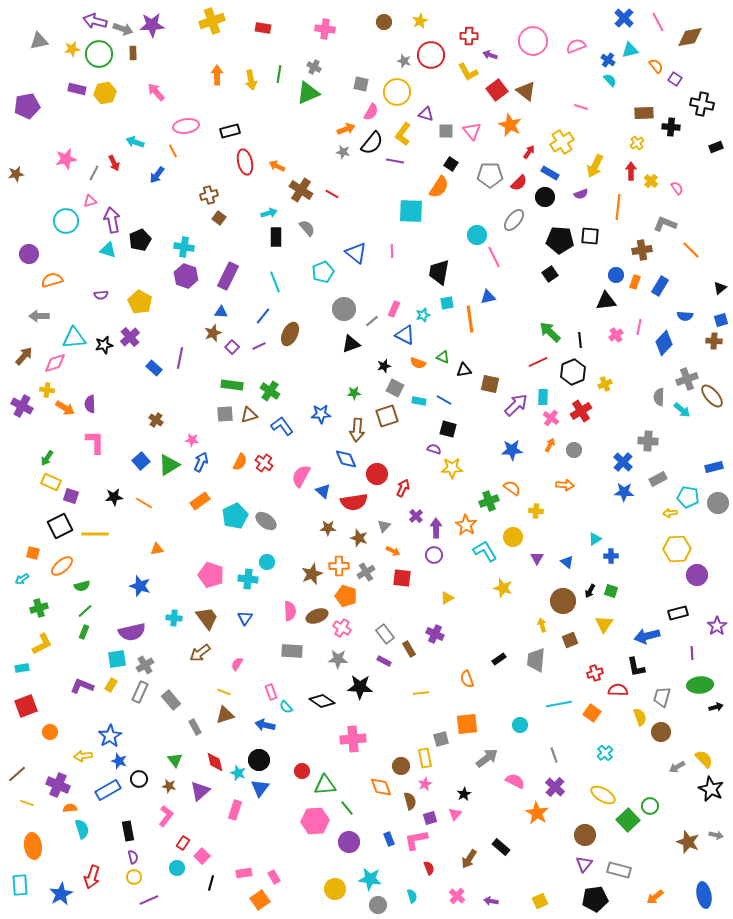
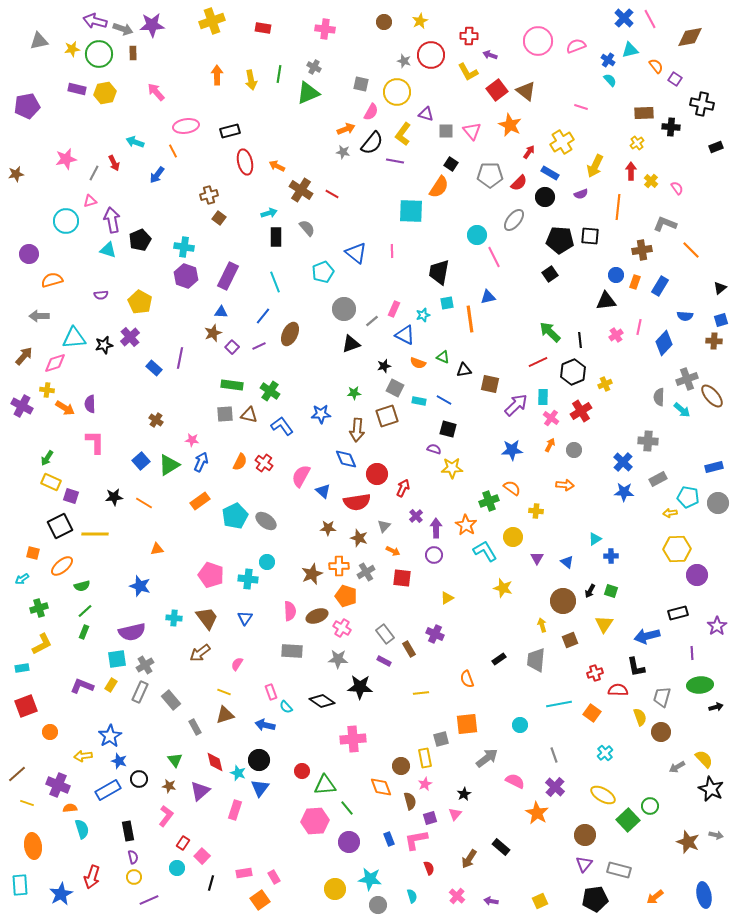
pink line at (658, 22): moved 8 px left, 3 px up
pink circle at (533, 41): moved 5 px right
brown triangle at (249, 415): rotated 30 degrees clockwise
red semicircle at (354, 502): moved 3 px right
